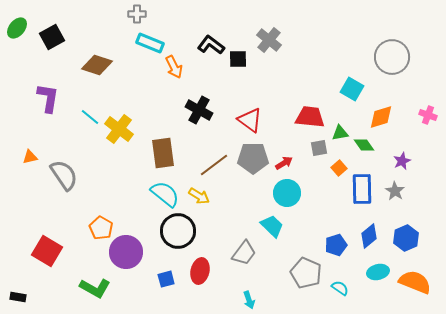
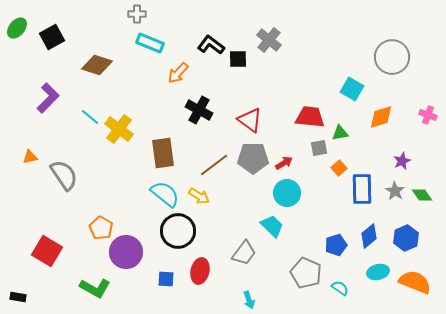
orange arrow at (174, 67): moved 4 px right, 6 px down; rotated 70 degrees clockwise
purple L-shape at (48, 98): rotated 36 degrees clockwise
green diamond at (364, 145): moved 58 px right, 50 px down
blue square at (166, 279): rotated 18 degrees clockwise
